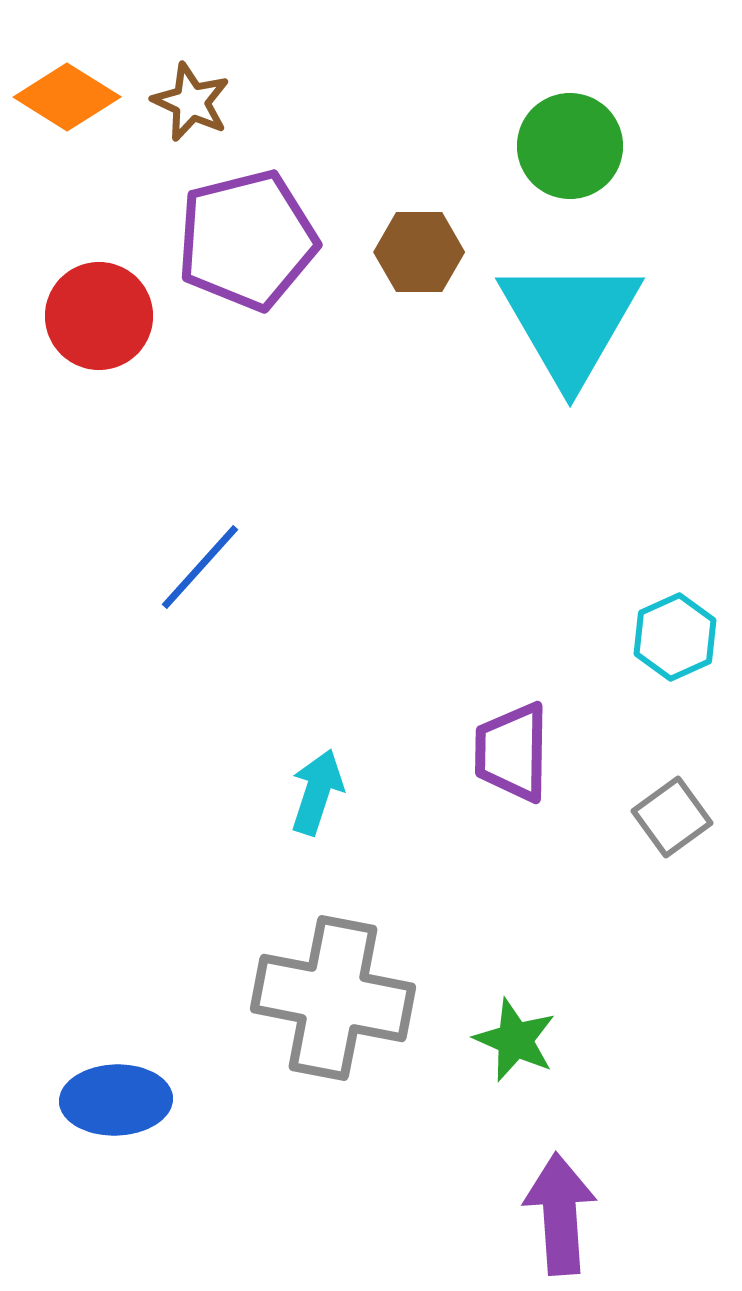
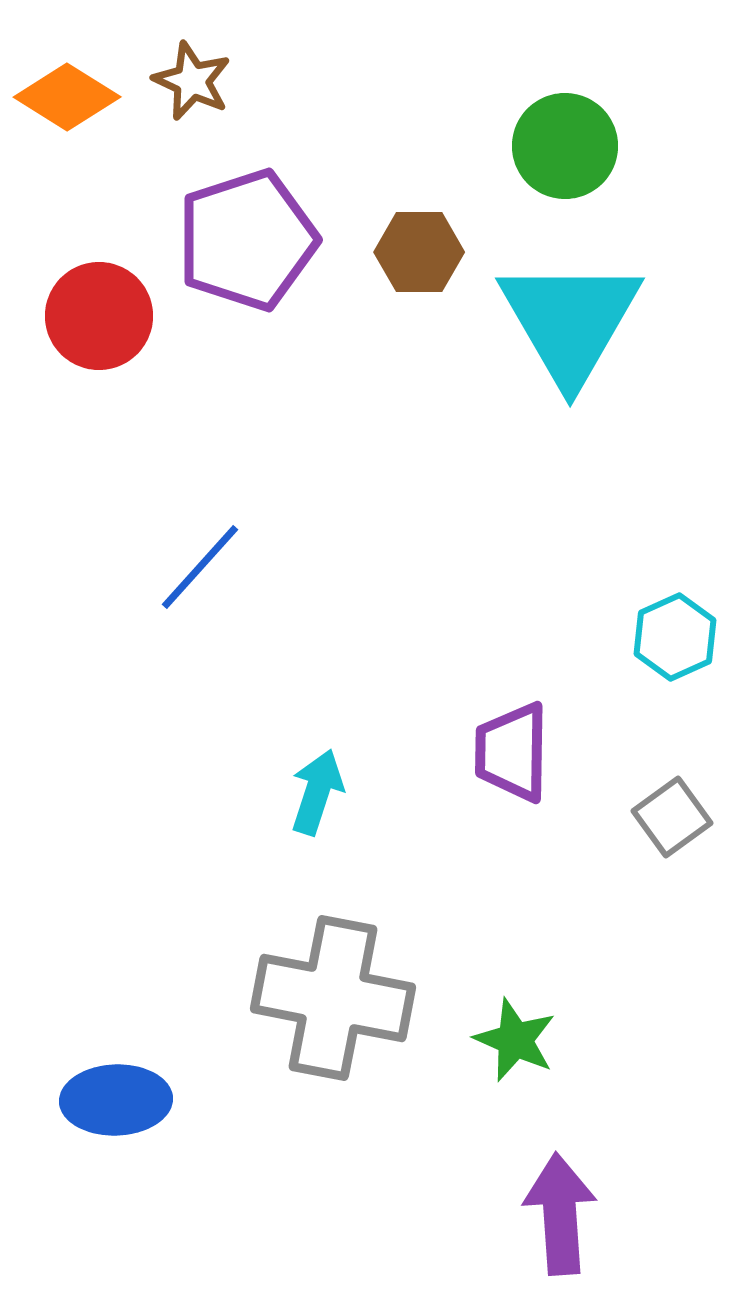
brown star: moved 1 px right, 21 px up
green circle: moved 5 px left
purple pentagon: rotated 4 degrees counterclockwise
